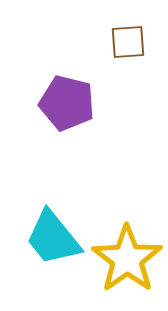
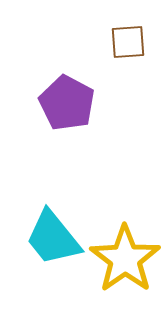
purple pentagon: rotated 14 degrees clockwise
yellow star: moved 2 px left
